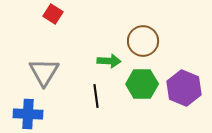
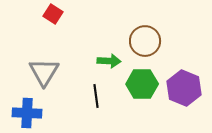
brown circle: moved 2 px right
blue cross: moved 1 px left, 1 px up
